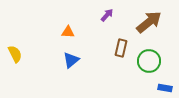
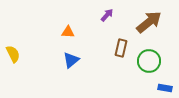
yellow semicircle: moved 2 px left
